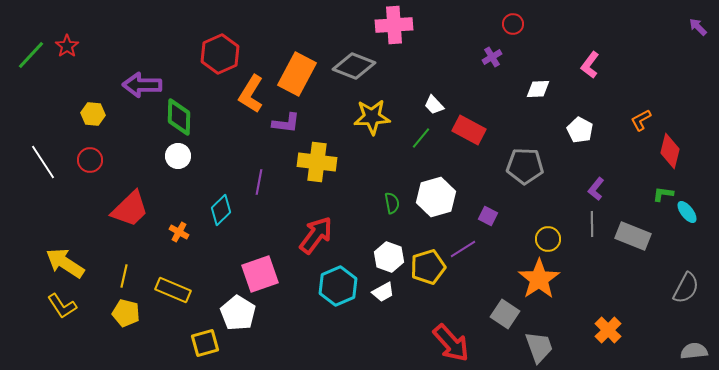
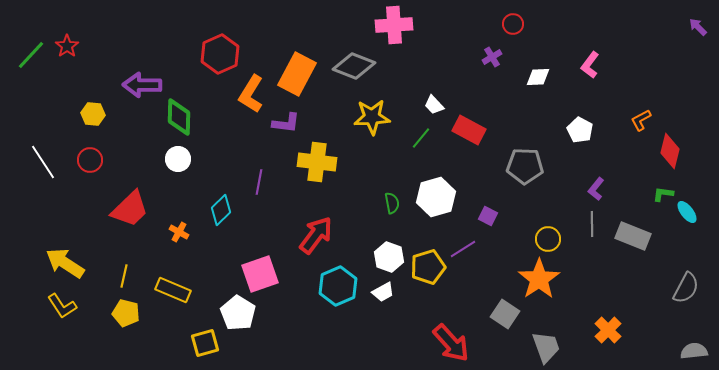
white diamond at (538, 89): moved 12 px up
white circle at (178, 156): moved 3 px down
gray trapezoid at (539, 347): moved 7 px right
